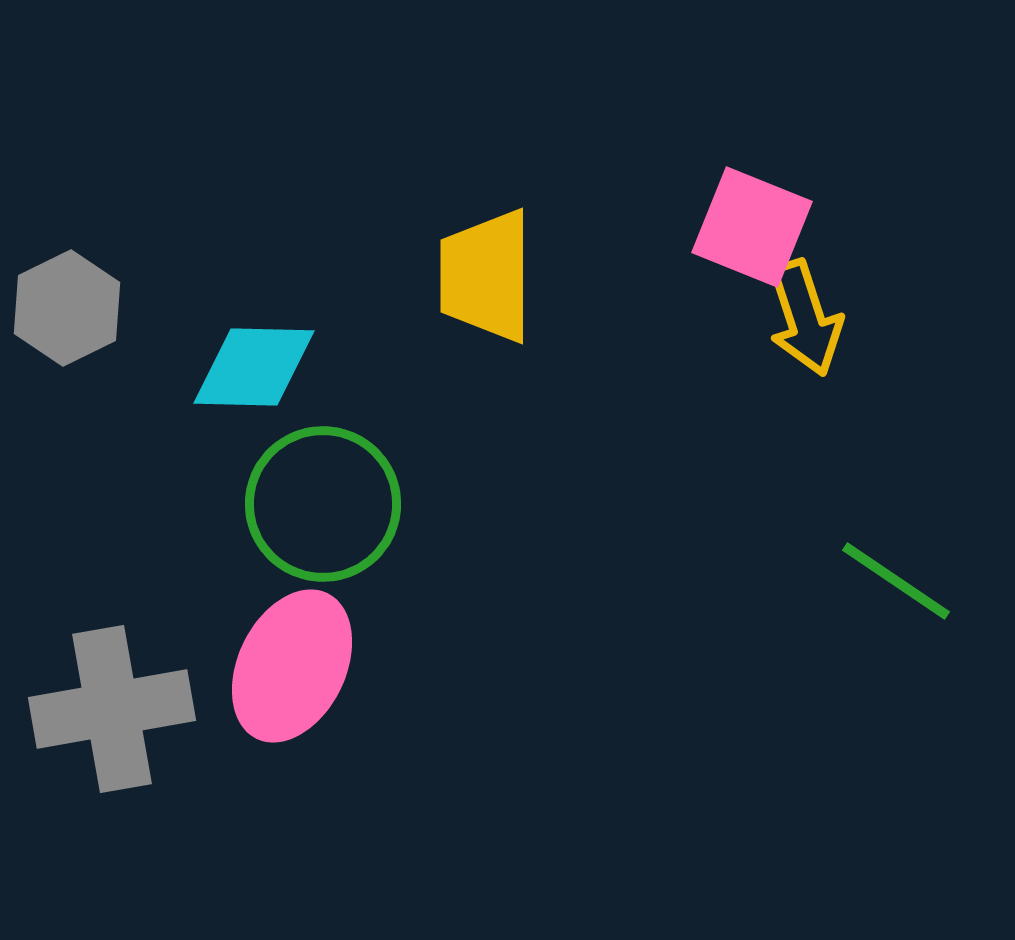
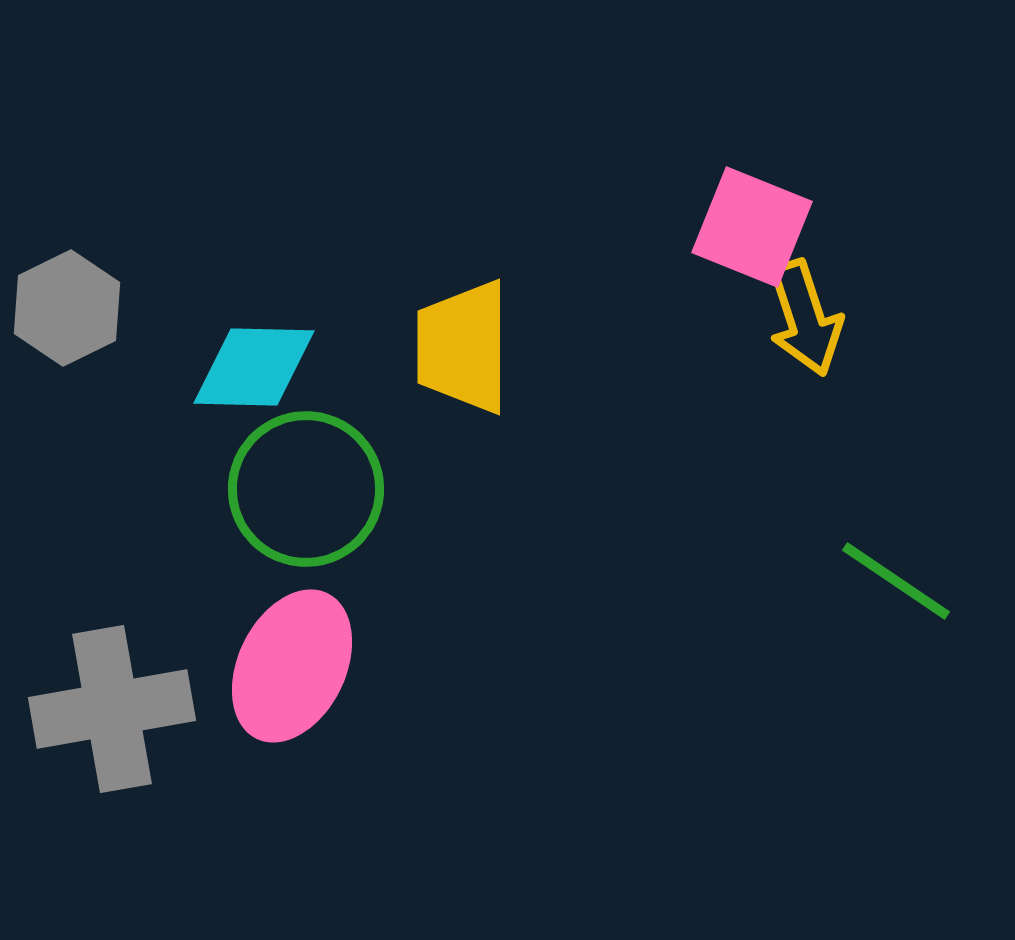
yellow trapezoid: moved 23 px left, 71 px down
green circle: moved 17 px left, 15 px up
